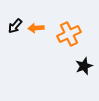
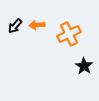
orange arrow: moved 1 px right, 3 px up
black star: rotated 18 degrees counterclockwise
